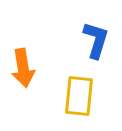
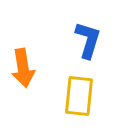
blue L-shape: moved 8 px left
